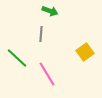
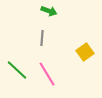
green arrow: moved 1 px left
gray line: moved 1 px right, 4 px down
green line: moved 12 px down
